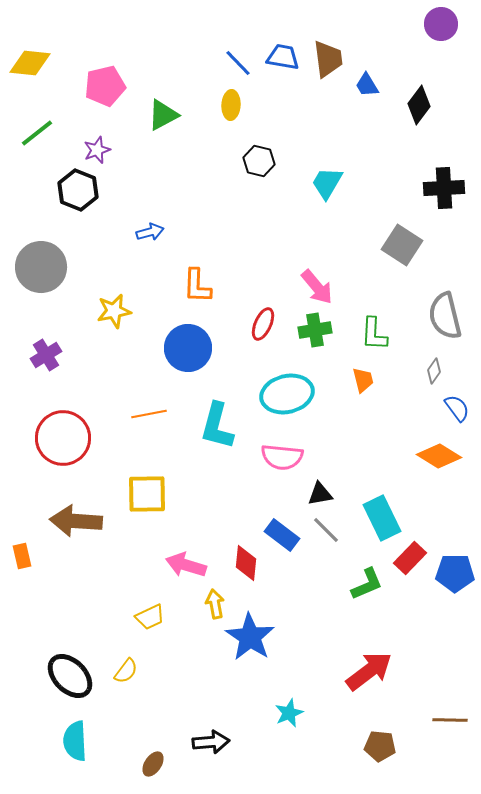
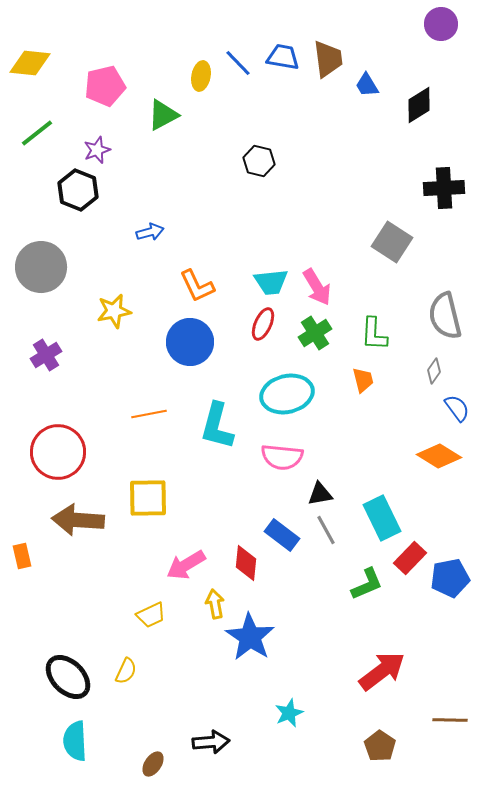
yellow ellipse at (231, 105): moved 30 px left, 29 px up; rotated 8 degrees clockwise
black diamond at (419, 105): rotated 21 degrees clockwise
cyan trapezoid at (327, 183): moved 56 px left, 99 px down; rotated 126 degrees counterclockwise
gray square at (402, 245): moved 10 px left, 3 px up
orange L-shape at (197, 286): rotated 27 degrees counterclockwise
pink arrow at (317, 287): rotated 9 degrees clockwise
green cross at (315, 330): moved 3 px down; rotated 24 degrees counterclockwise
blue circle at (188, 348): moved 2 px right, 6 px up
red circle at (63, 438): moved 5 px left, 14 px down
yellow square at (147, 494): moved 1 px right, 4 px down
brown arrow at (76, 521): moved 2 px right, 1 px up
gray line at (326, 530): rotated 16 degrees clockwise
pink arrow at (186, 565): rotated 48 degrees counterclockwise
blue pentagon at (455, 573): moved 5 px left, 5 px down; rotated 12 degrees counterclockwise
yellow trapezoid at (150, 617): moved 1 px right, 2 px up
yellow semicircle at (126, 671): rotated 12 degrees counterclockwise
red arrow at (369, 671): moved 13 px right
black ellipse at (70, 676): moved 2 px left, 1 px down
brown pentagon at (380, 746): rotated 28 degrees clockwise
